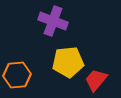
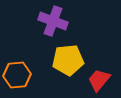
yellow pentagon: moved 2 px up
red trapezoid: moved 3 px right
